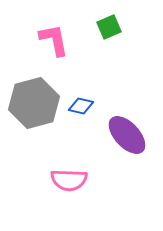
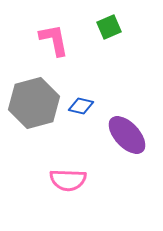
pink semicircle: moved 1 px left
